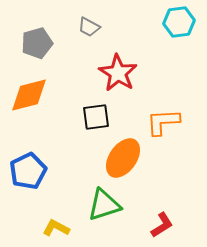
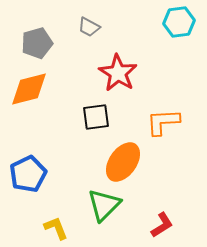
orange diamond: moved 6 px up
orange ellipse: moved 4 px down
blue pentagon: moved 3 px down
green triangle: rotated 27 degrees counterclockwise
yellow L-shape: rotated 40 degrees clockwise
